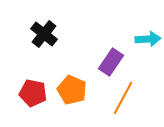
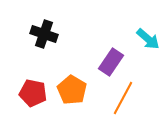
black cross: rotated 20 degrees counterclockwise
cyan arrow: rotated 45 degrees clockwise
orange pentagon: rotated 8 degrees clockwise
